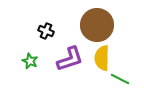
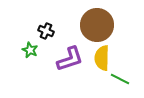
green star: moved 11 px up
